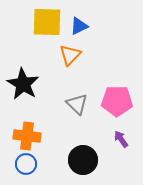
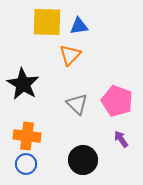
blue triangle: rotated 18 degrees clockwise
pink pentagon: rotated 20 degrees clockwise
